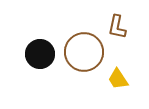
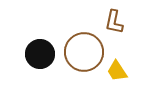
brown L-shape: moved 3 px left, 5 px up
yellow trapezoid: moved 1 px left, 8 px up
